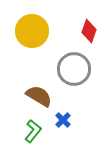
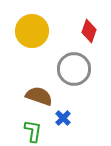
brown semicircle: rotated 12 degrees counterclockwise
blue cross: moved 2 px up
green L-shape: rotated 30 degrees counterclockwise
